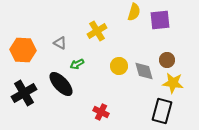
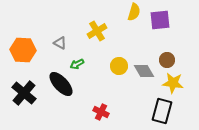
gray diamond: rotated 15 degrees counterclockwise
black cross: rotated 20 degrees counterclockwise
